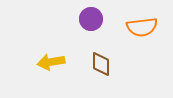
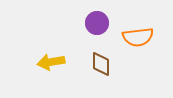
purple circle: moved 6 px right, 4 px down
orange semicircle: moved 4 px left, 10 px down
